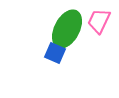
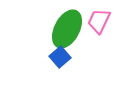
blue square: moved 5 px right, 4 px down; rotated 25 degrees clockwise
